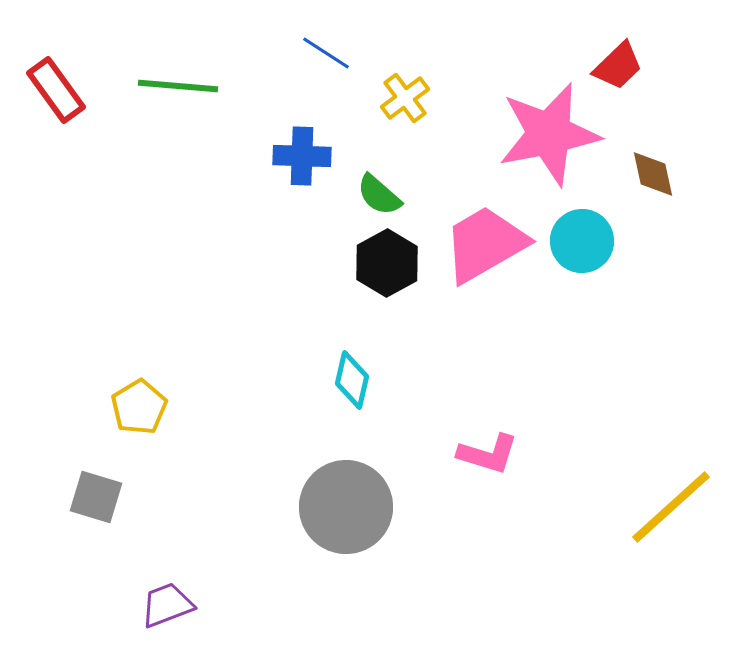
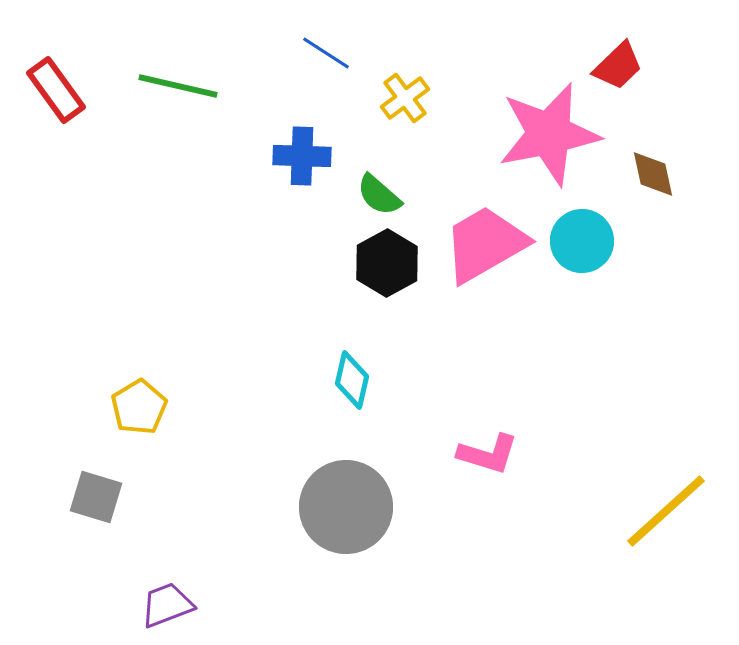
green line: rotated 8 degrees clockwise
yellow line: moved 5 px left, 4 px down
